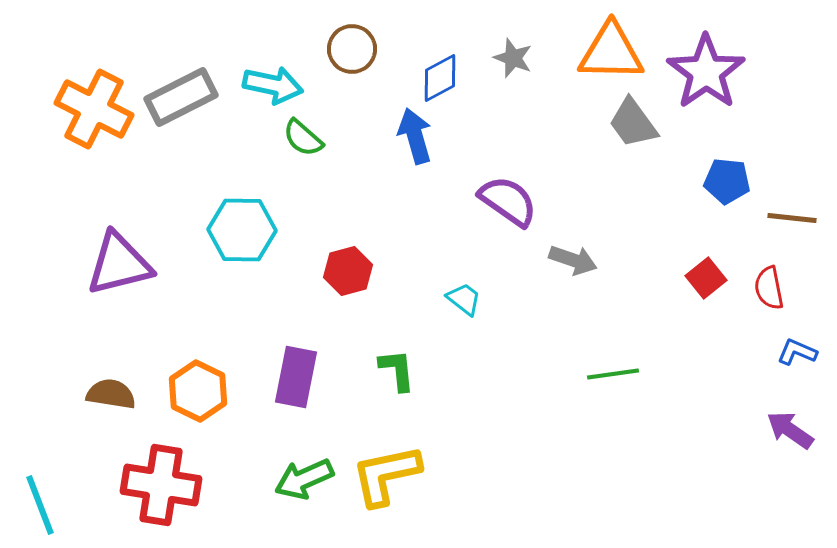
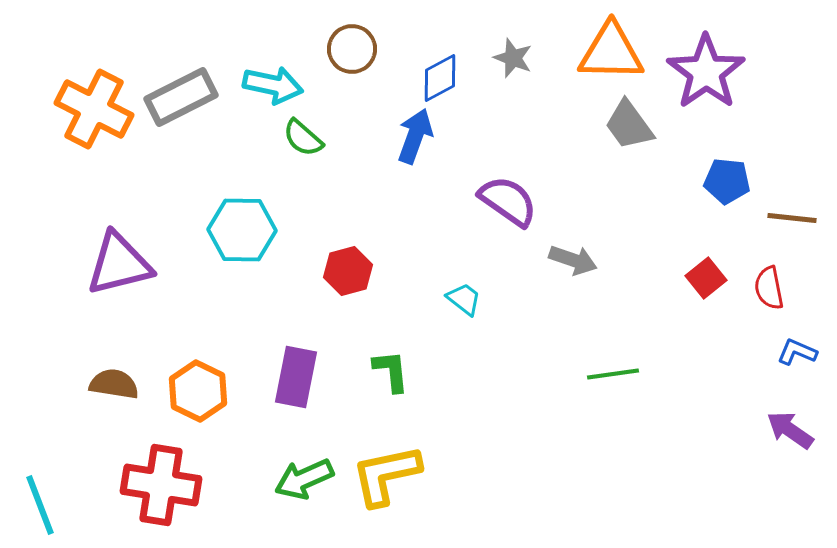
gray trapezoid: moved 4 px left, 2 px down
blue arrow: rotated 36 degrees clockwise
green L-shape: moved 6 px left, 1 px down
brown semicircle: moved 3 px right, 10 px up
